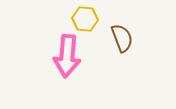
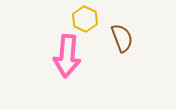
yellow hexagon: rotated 20 degrees clockwise
